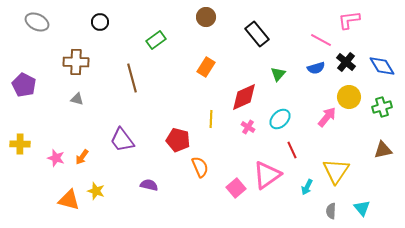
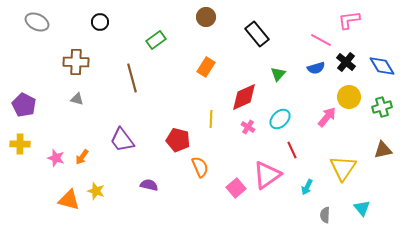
purple pentagon: moved 20 px down
yellow triangle: moved 7 px right, 3 px up
gray semicircle: moved 6 px left, 4 px down
